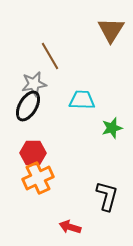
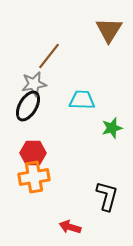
brown triangle: moved 2 px left
brown line: moved 1 px left; rotated 68 degrees clockwise
orange cross: moved 4 px left, 1 px up; rotated 16 degrees clockwise
